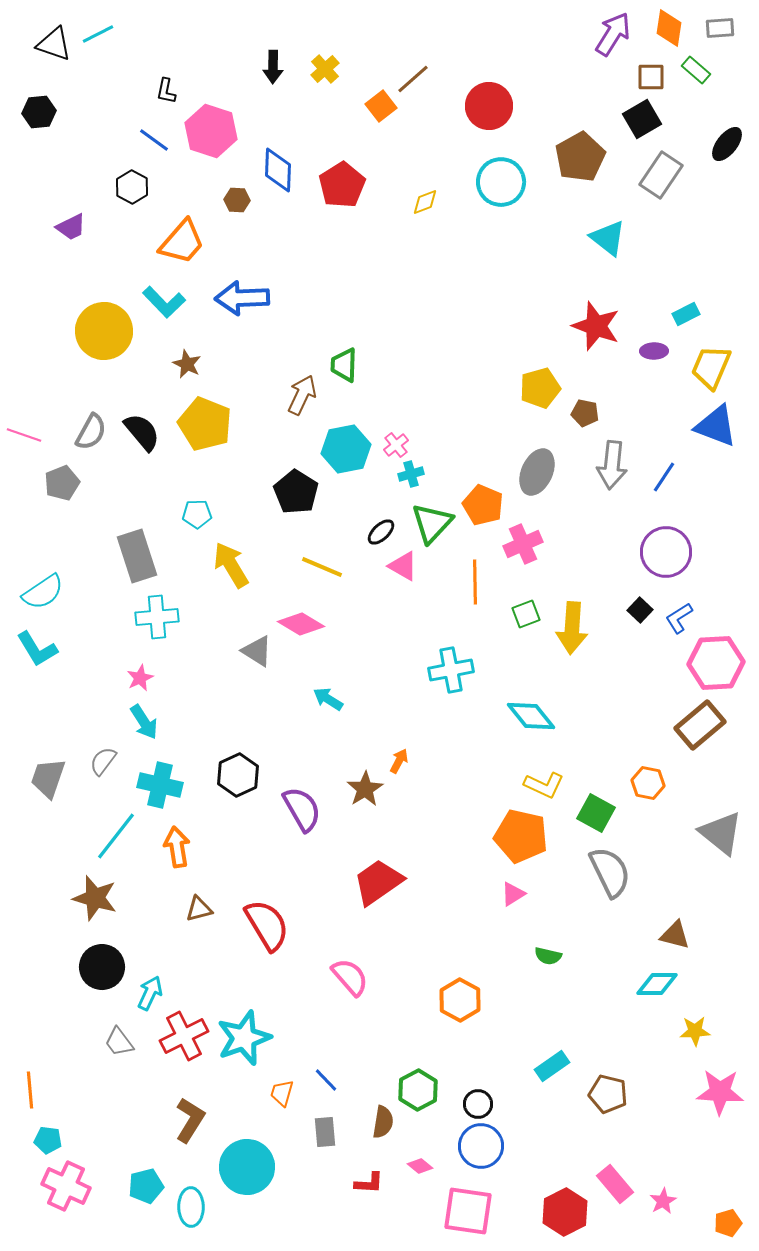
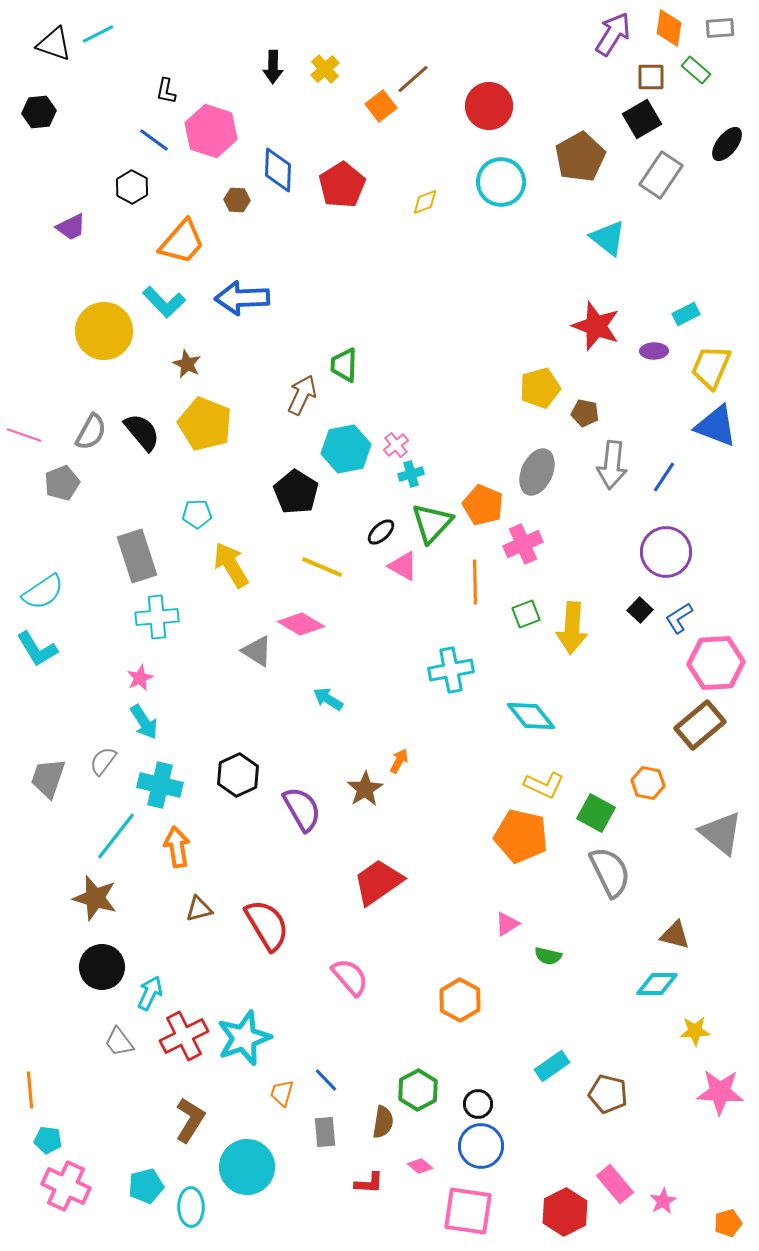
pink triangle at (513, 894): moved 6 px left, 30 px down
